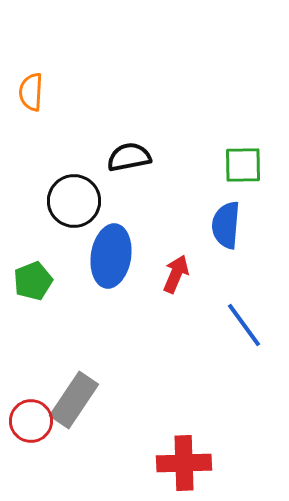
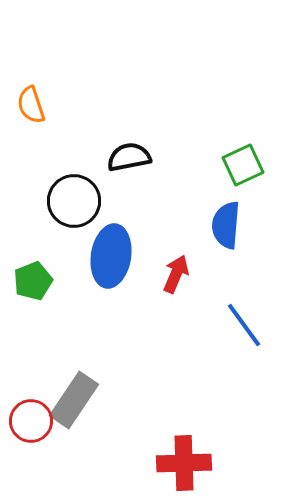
orange semicircle: moved 13 px down; rotated 21 degrees counterclockwise
green square: rotated 24 degrees counterclockwise
